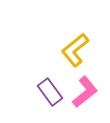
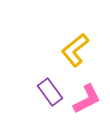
pink L-shape: moved 2 px right, 7 px down; rotated 12 degrees clockwise
